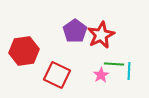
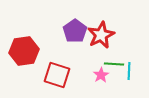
red square: rotated 8 degrees counterclockwise
